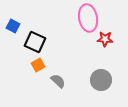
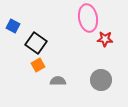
black square: moved 1 px right, 1 px down; rotated 10 degrees clockwise
gray semicircle: rotated 42 degrees counterclockwise
